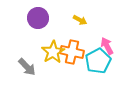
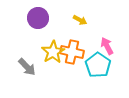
cyan pentagon: moved 4 px down; rotated 10 degrees counterclockwise
